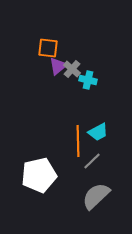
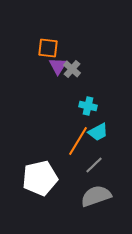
purple triangle: rotated 18 degrees counterclockwise
cyan cross: moved 26 px down
orange line: rotated 32 degrees clockwise
gray line: moved 2 px right, 4 px down
white pentagon: moved 1 px right, 3 px down
gray semicircle: rotated 24 degrees clockwise
